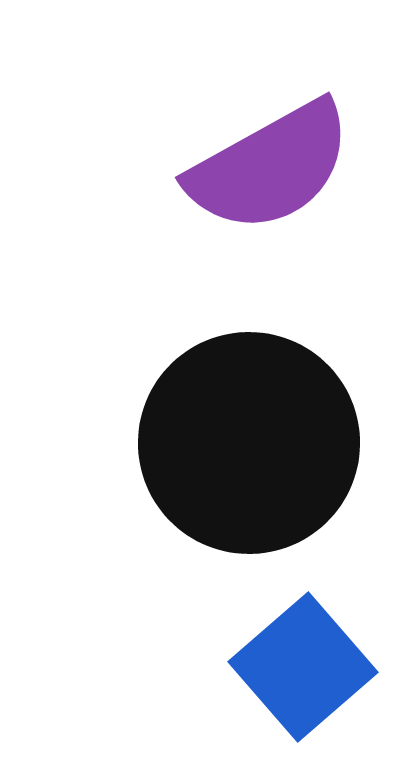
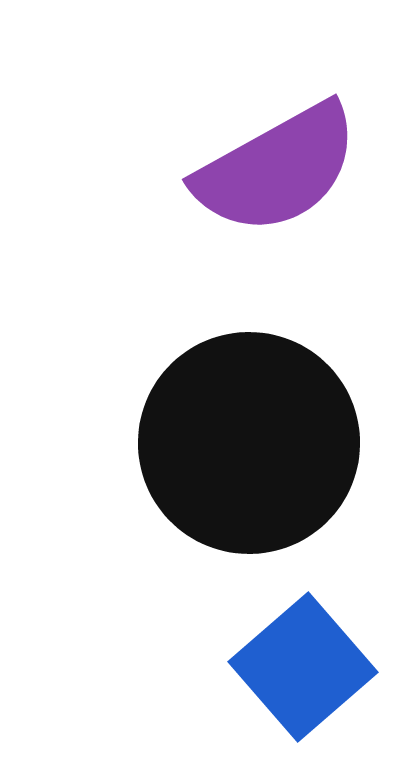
purple semicircle: moved 7 px right, 2 px down
